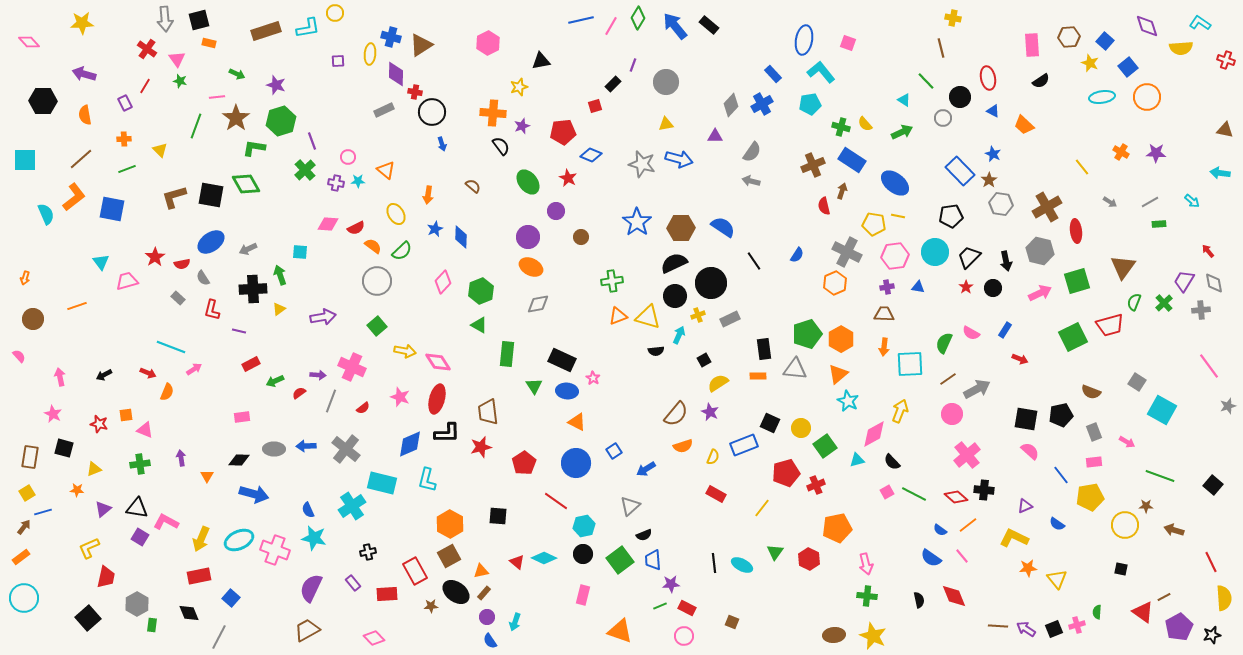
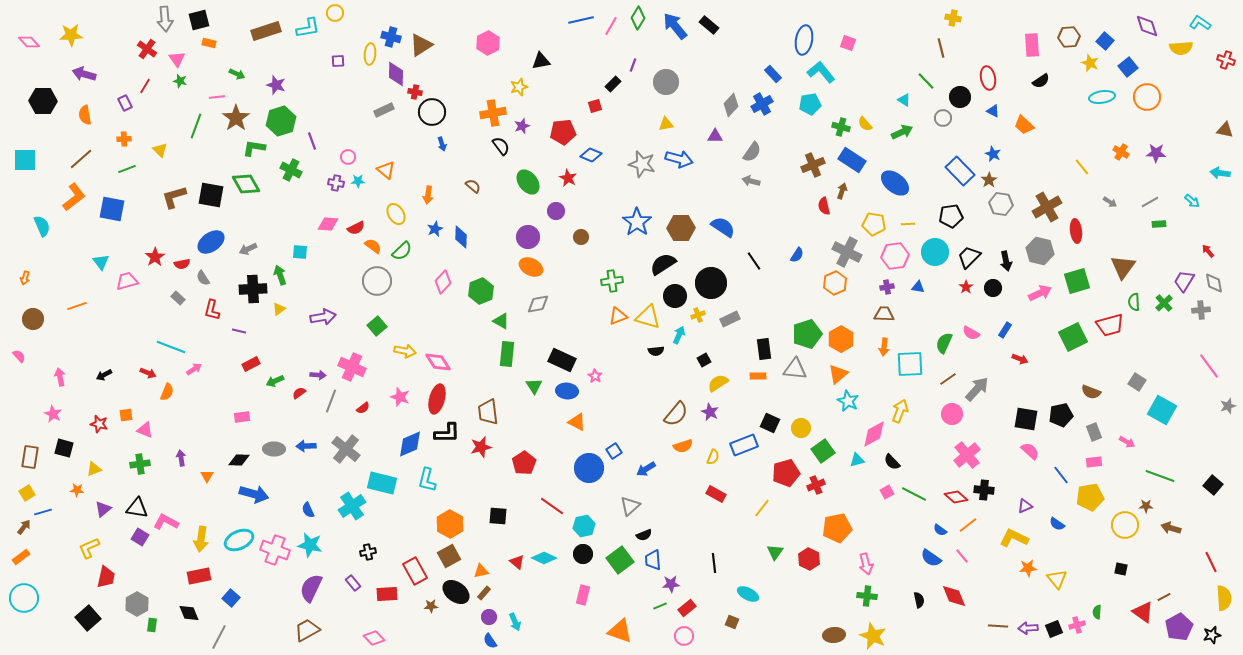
yellow star at (82, 23): moved 11 px left, 12 px down
orange cross at (493, 113): rotated 15 degrees counterclockwise
green cross at (305, 170): moved 14 px left; rotated 20 degrees counterclockwise
cyan semicircle at (46, 214): moved 4 px left, 12 px down
yellow line at (898, 216): moved 10 px right, 8 px down; rotated 16 degrees counterclockwise
black semicircle at (674, 263): moved 11 px left, 1 px down; rotated 8 degrees counterclockwise
green semicircle at (1134, 302): rotated 24 degrees counterclockwise
green triangle at (479, 325): moved 22 px right, 4 px up
pink star at (593, 378): moved 2 px right, 2 px up
gray arrow at (977, 389): rotated 20 degrees counterclockwise
green square at (825, 446): moved 2 px left, 5 px down
blue circle at (576, 463): moved 13 px right, 5 px down
red line at (556, 501): moved 4 px left, 5 px down
brown arrow at (1174, 530): moved 3 px left, 2 px up
cyan star at (314, 538): moved 4 px left, 7 px down
yellow arrow at (201, 539): rotated 15 degrees counterclockwise
cyan ellipse at (742, 565): moved 6 px right, 29 px down
red rectangle at (687, 608): rotated 66 degrees counterclockwise
purple circle at (487, 617): moved 2 px right
cyan arrow at (515, 622): rotated 42 degrees counterclockwise
purple arrow at (1026, 629): moved 2 px right, 1 px up; rotated 36 degrees counterclockwise
